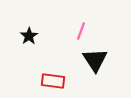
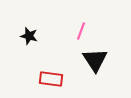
black star: rotated 24 degrees counterclockwise
red rectangle: moved 2 px left, 2 px up
